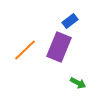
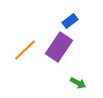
purple rectangle: rotated 12 degrees clockwise
